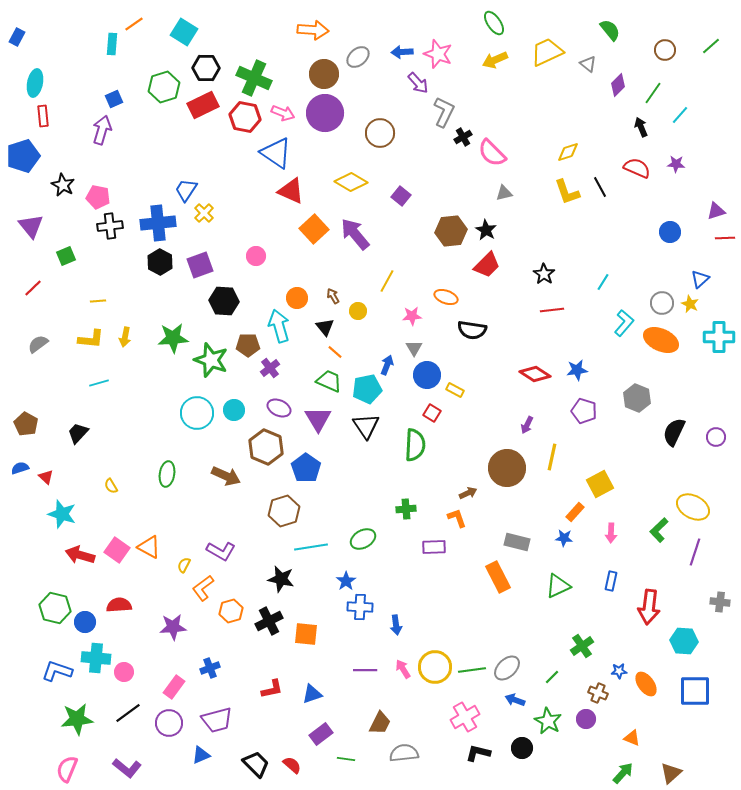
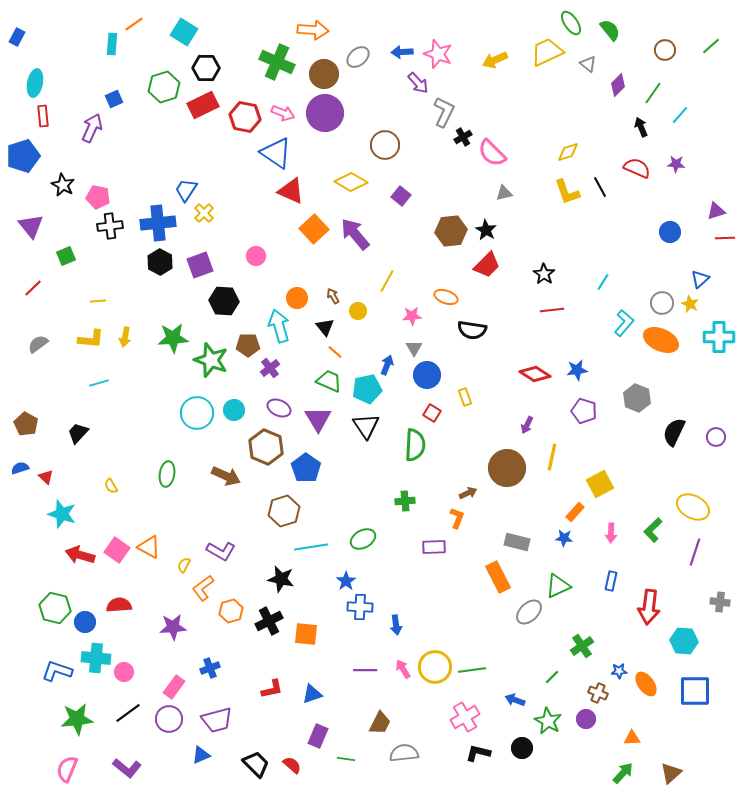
green ellipse at (494, 23): moved 77 px right
green cross at (254, 78): moved 23 px right, 16 px up
purple arrow at (102, 130): moved 10 px left, 2 px up; rotated 8 degrees clockwise
brown circle at (380, 133): moved 5 px right, 12 px down
yellow rectangle at (455, 390): moved 10 px right, 7 px down; rotated 42 degrees clockwise
green cross at (406, 509): moved 1 px left, 8 px up
orange L-shape at (457, 518): rotated 40 degrees clockwise
green L-shape at (659, 530): moved 6 px left
gray ellipse at (507, 668): moved 22 px right, 56 px up
purple circle at (169, 723): moved 4 px up
purple rectangle at (321, 734): moved 3 px left, 2 px down; rotated 30 degrees counterclockwise
orange triangle at (632, 738): rotated 24 degrees counterclockwise
